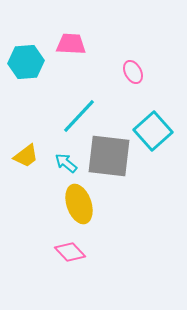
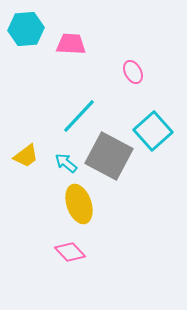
cyan hexagon: moved 33 px up
gray square: rotated 21 degrees clockwise
